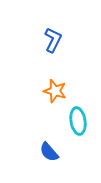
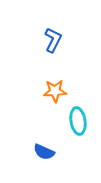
orange star: rotated 20 degrees counterclockwise
blue semicircle: moved 5 px left; rotated 25 degrees counterclockwise
